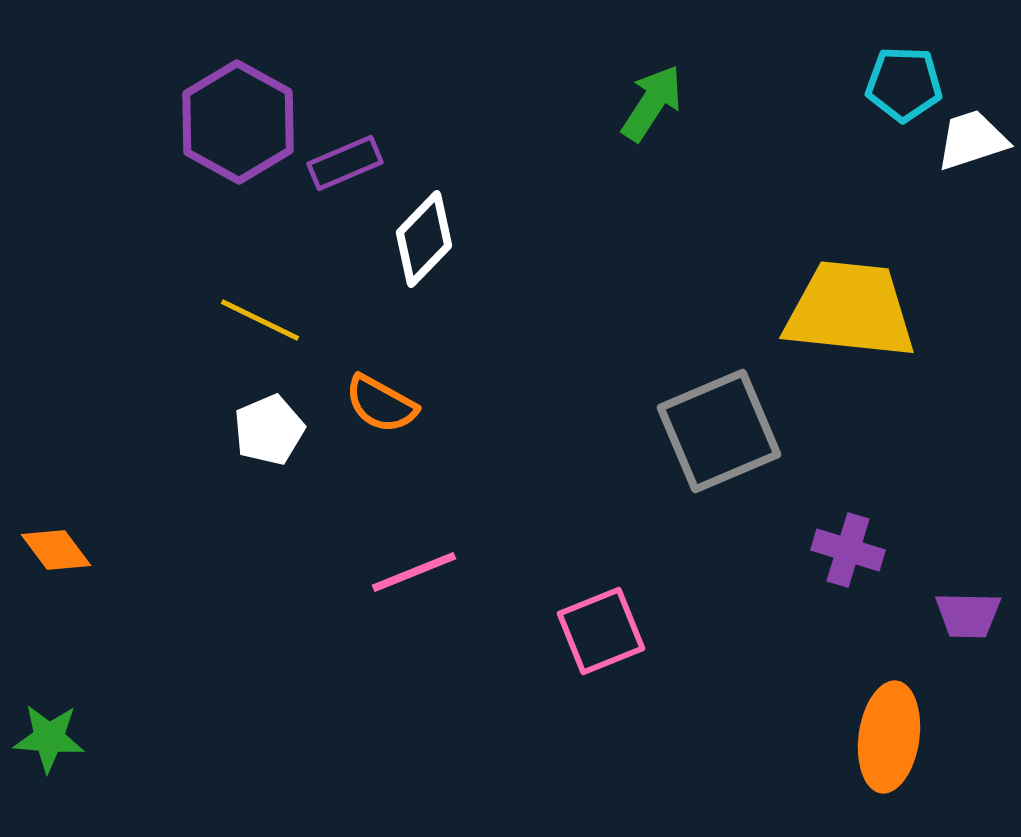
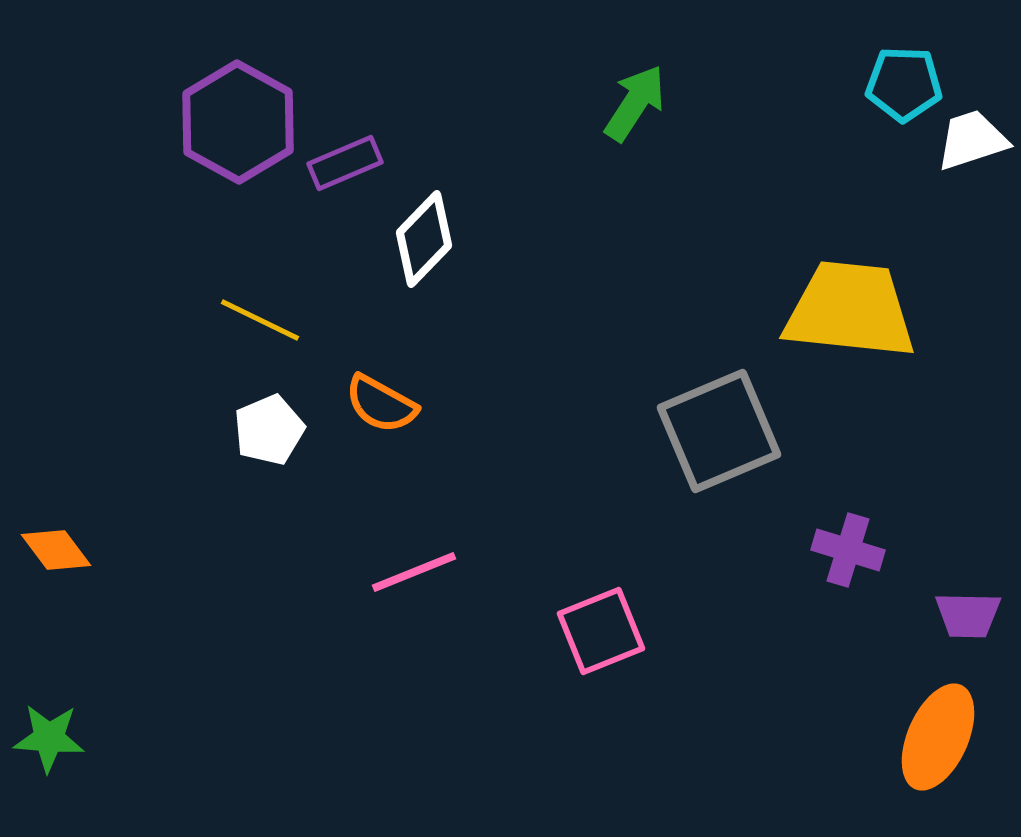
green arrow: moved 17 px left
orange ellipse: moved 49 px right; rotated 16 degrees clockwise
